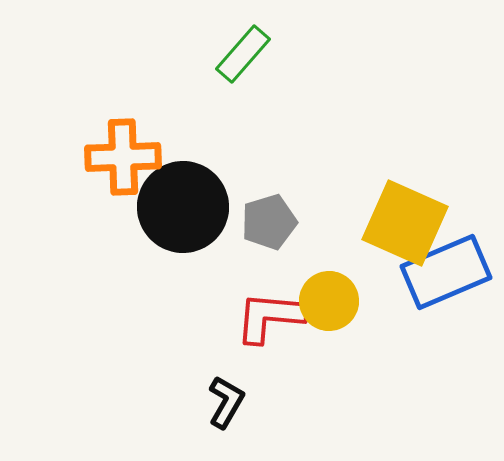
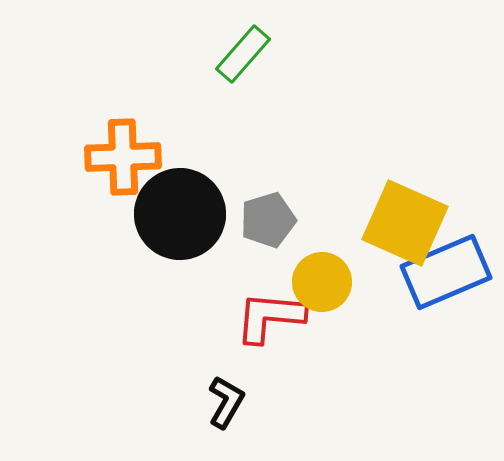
black circle: moved 3 px left, 7 px down
gray pentagon: moved 1 px left, 2 px up
yellow circle: moved 7 px left, 19 px up
